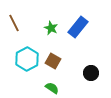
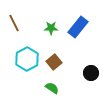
green star: rotated 24 degrees counterclockwise
brown square: moved 1 px right, 1 px down; rotated 21 degrees clockwise
